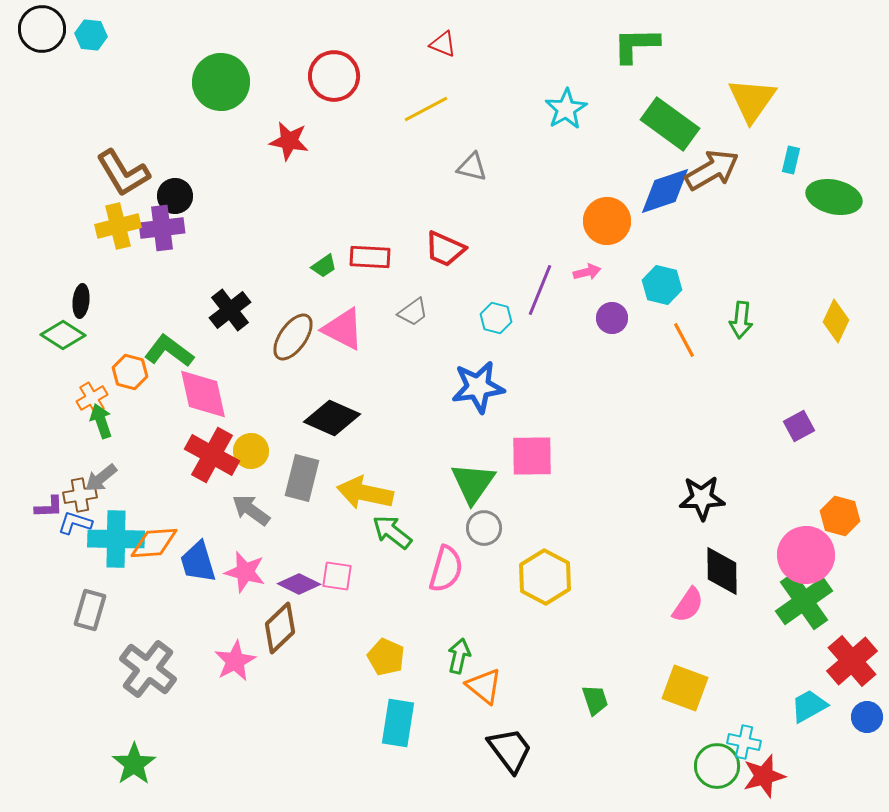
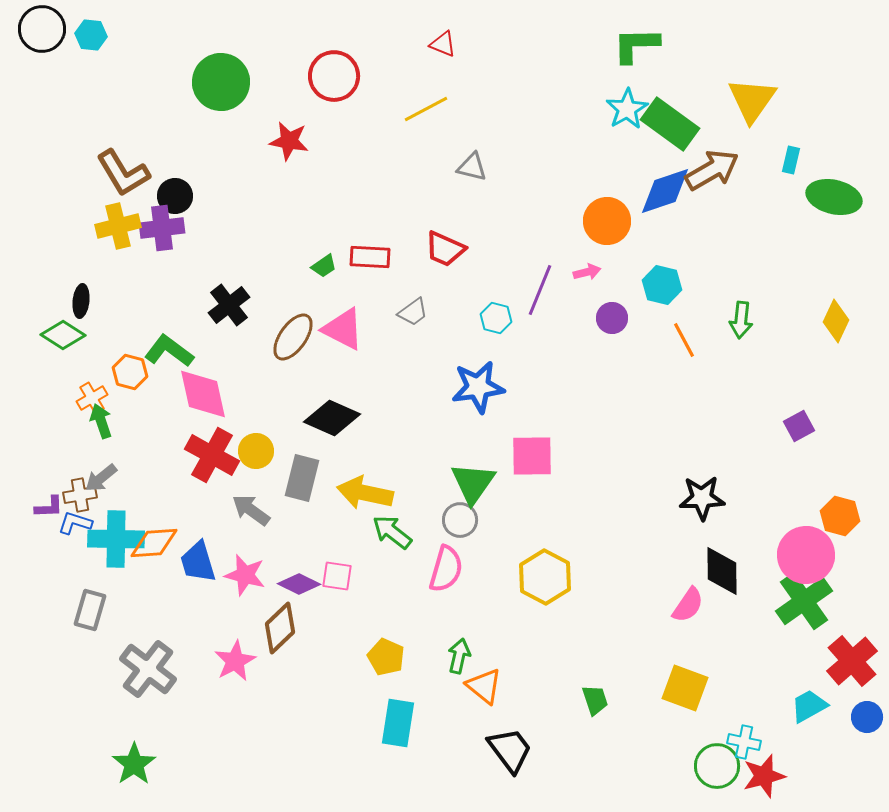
cyan star at (566, 109): moved 61 px right
black cross at (230, 310): moved 1 px left, 5 px up
yellow circle at (251, 451): moved 5 px right
gray circle at (484, 528): moved 24 px left, 8 px up
pink star at (245, 572): moved 3 px down
